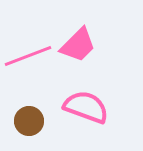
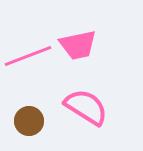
pink trapezoid: rotated 33 degrees clockwise
pink semicircle: rotated 12 degrees clockwise
